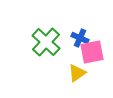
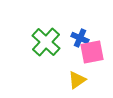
yellow triangle: moved 7 px down
